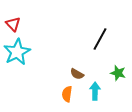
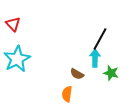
cyan star: moved 7 px down
green star: moved 7 px left
cyan arrow: moved 33 px up
